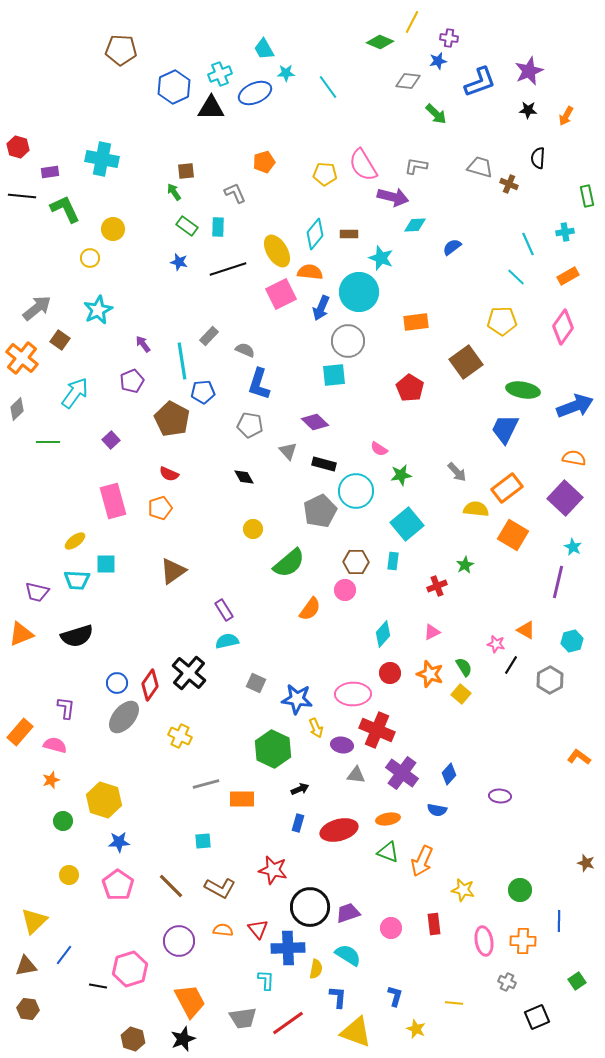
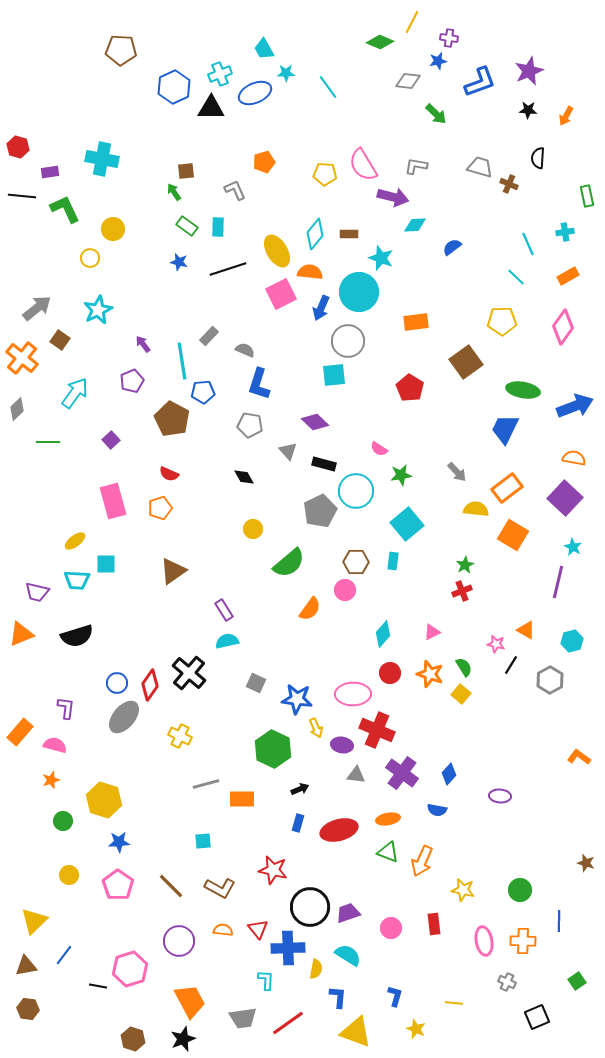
gray L-shape at (235, 193): moved 3 px up
red cross at (437, 586): moved 25 px right, 5 px down
